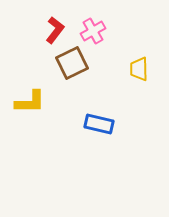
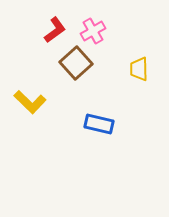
red L-shape: rotated 16 degrees clockwise
brown square: moved 4 px right; rotated 16 degrees counterclockwise
yellow L-shape: rotated 44 degrees clockwise
